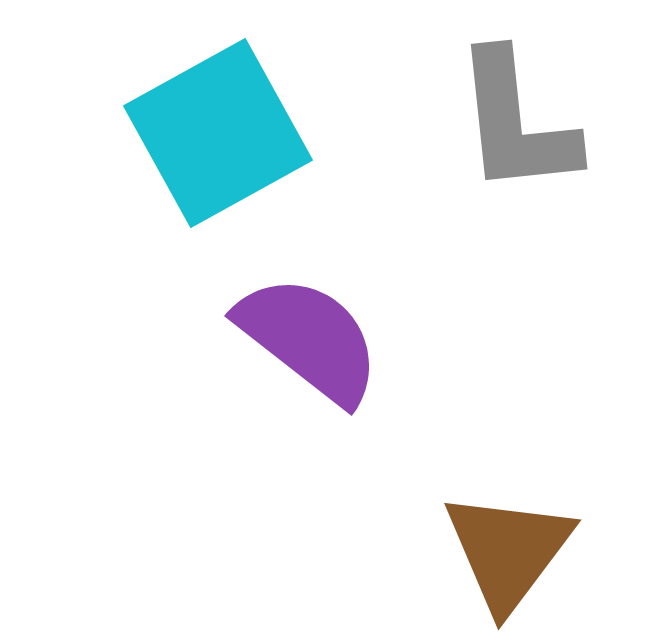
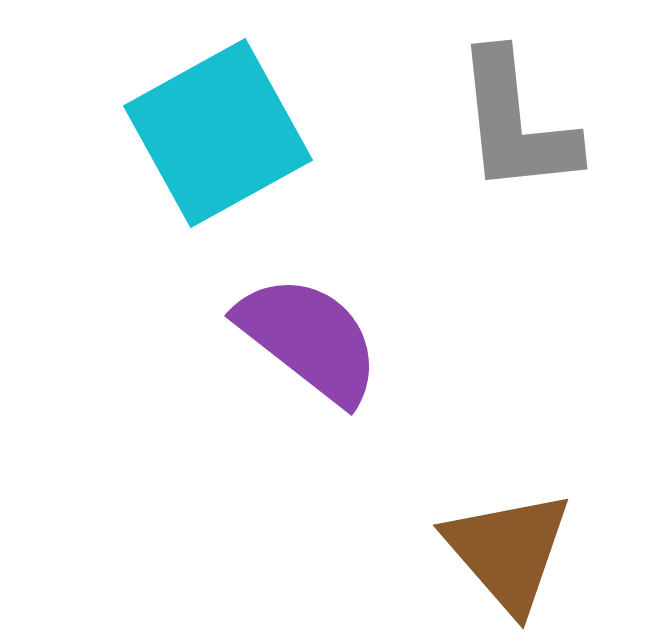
brown triangle: rotated 18 degrees counterclockwise
